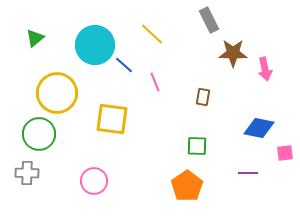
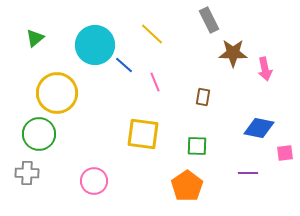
yellow square: moved 31 px right, 15 px down
